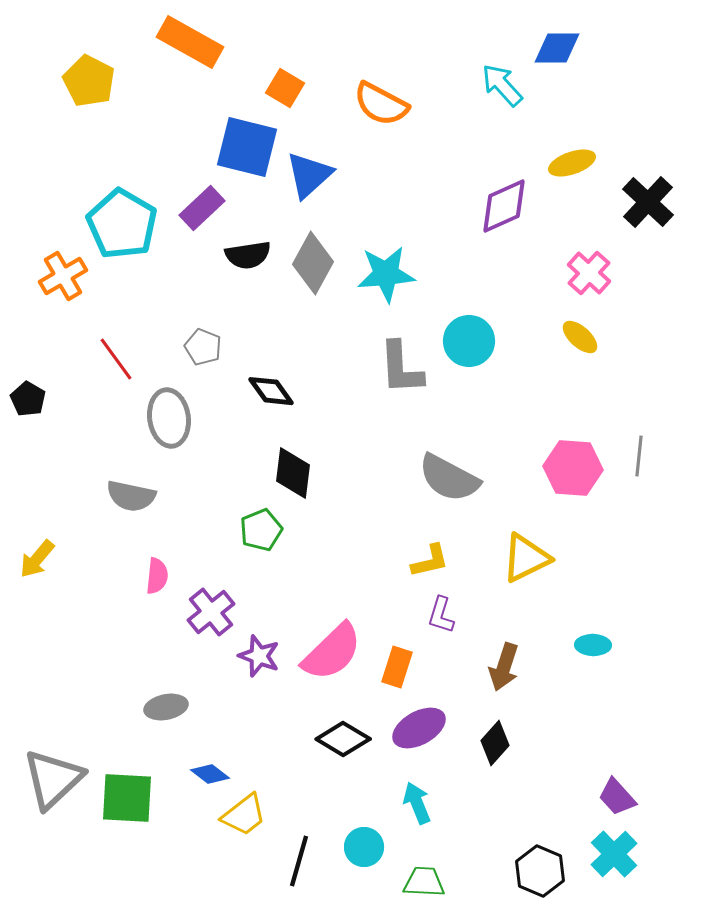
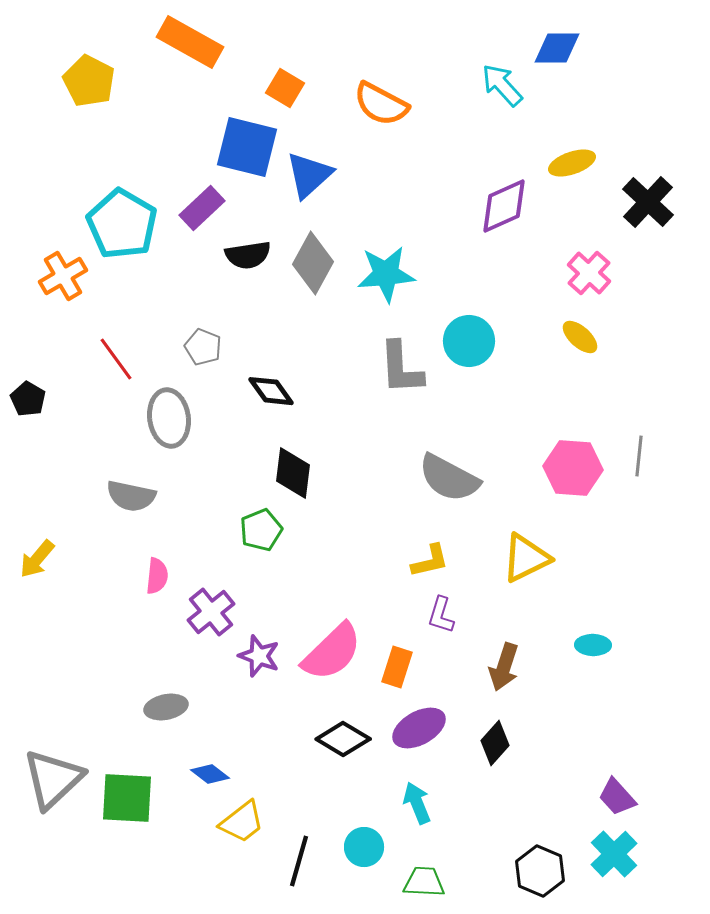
yellow trapezoid at (244, 815): moved 2 px left, 7 px down
